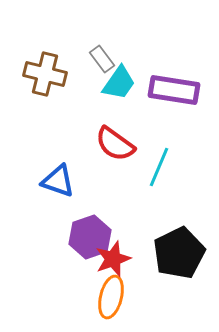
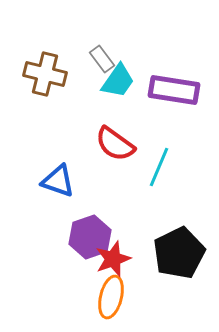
cyan trapezoid: moved 1 px left, 2 px up
